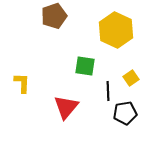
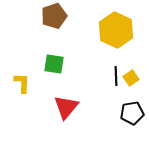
green square: moved 31 px left, 2 px up
black line: moved 8 px right, 15 px up
black pentagon: moved 7 px right
